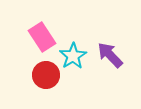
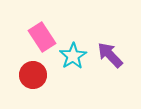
red circle: moved 13 px left
